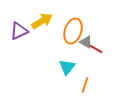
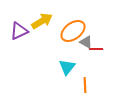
orange ellipse: rotated 35 degrees clockwise
red line: rotated 32 degrees counterclockwise
orange line: rotated 21 degrees counterclockwise
